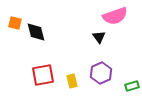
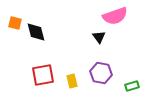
purple hexagon: rotated 25 degrees counterclockwise
